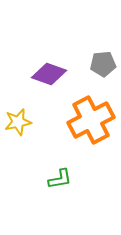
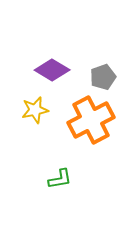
gray pentagon: moved 13 px down; rotated 15 degrees counterclockwise
purple diamond: moved 3 px right, 4 px up; rotated 12 degrees clockwise
yellow star: moved 17 px right, 12 px up
